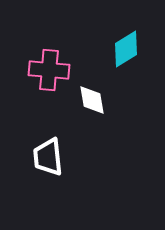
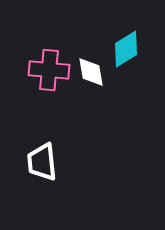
white diamond: moved 1 px left, 28 px up
white trapezoid: moved 6 px left, 5 px down
